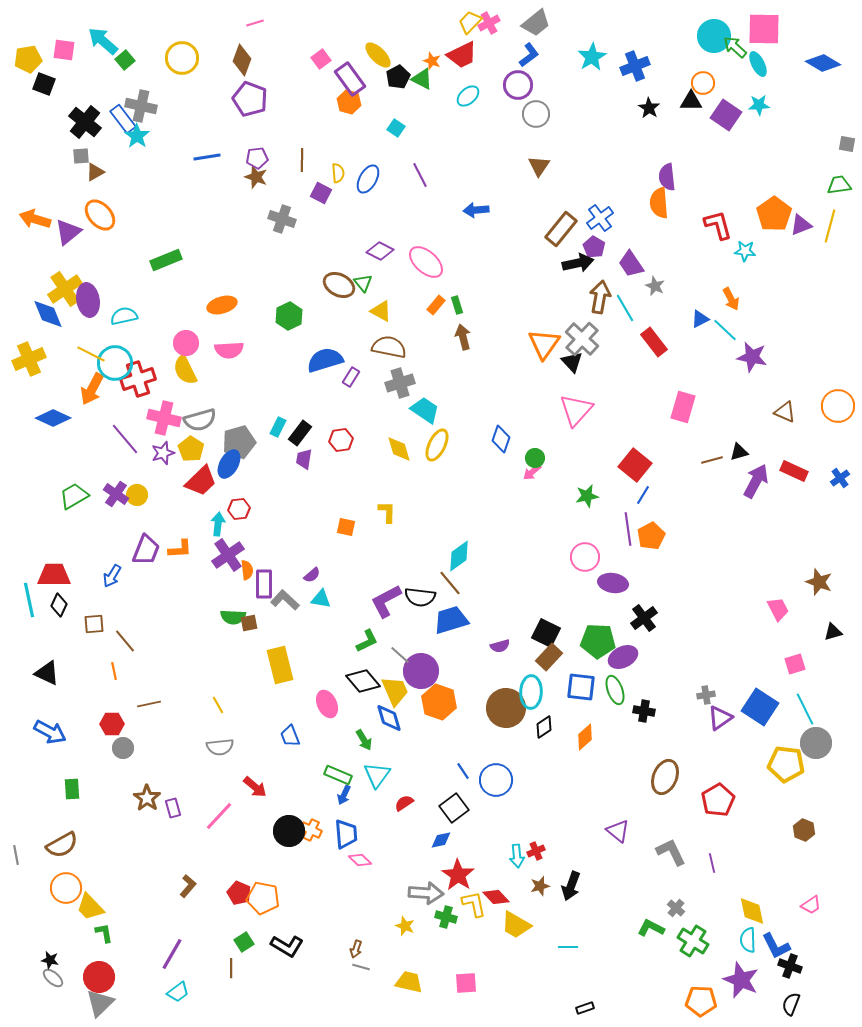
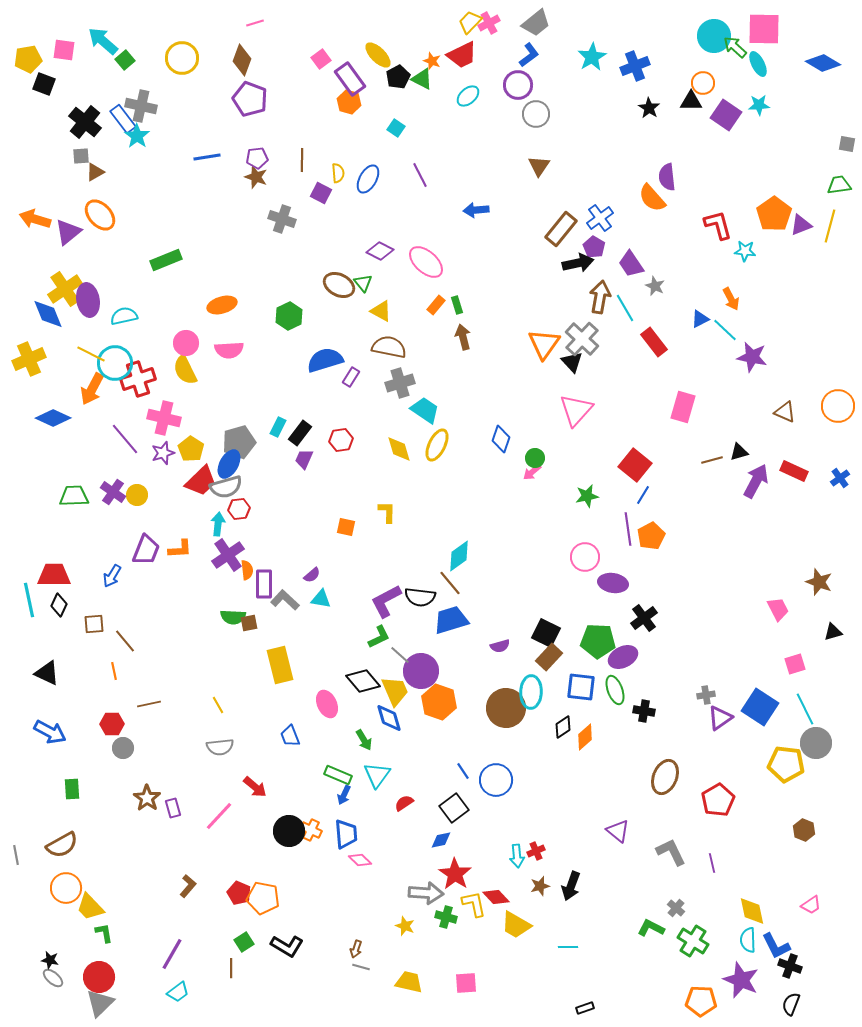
orange semicircle at (659, 203): moved 7 px left, 5 px up; rotated 36 degrees counterclockwise
gray semicircle at (200, 420): moved 26 px right, 67 px down
purple trapezoid at (304, 459): rotated 15 degrees clockwise
purple cross at (116, 494): moved 3 px left, 2 px up
green trapezoid at (74, 496): rotated 28 degrees clockwise
green L-shape at (367, 641): moved 12 px right, 4 px up
black diamond at (544, 727): moved 19 px right
red star at (458, 875): moved 3 px left, 1 px up
